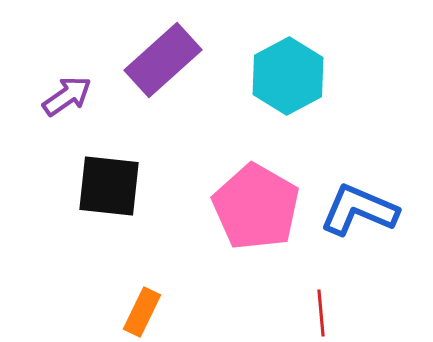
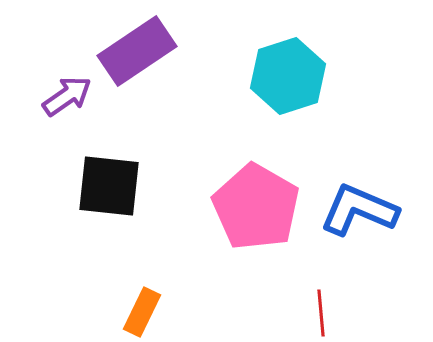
purple rectangle: moved 26 px left, 9 px up; rotated 8 degrees clockwise
cyan hexagon: rotated 10 degrees clockwise
